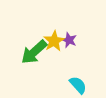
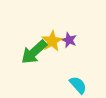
yellow star: moved 2 px left
